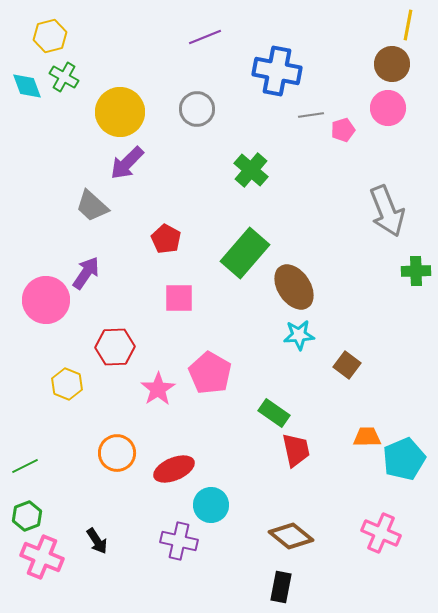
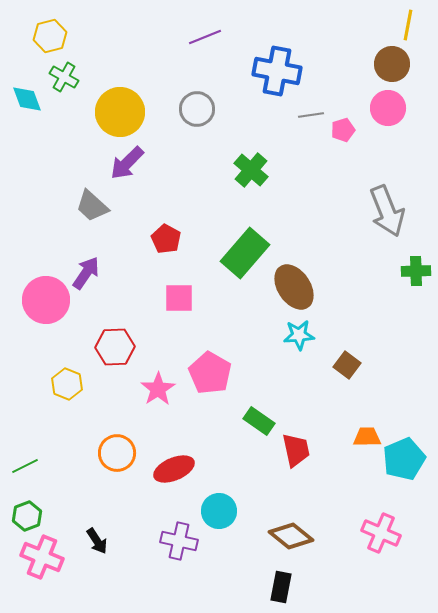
cyan diamond at (27, 86): moved 13 px down
green rectangle at (274, 413): moved 15 px left, 8 px down
cyan circle at (211, 505): moved 8 px right, 6 px down
